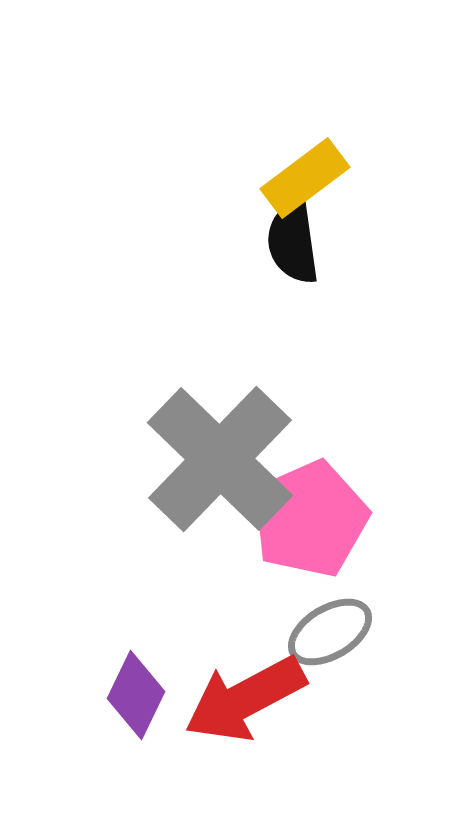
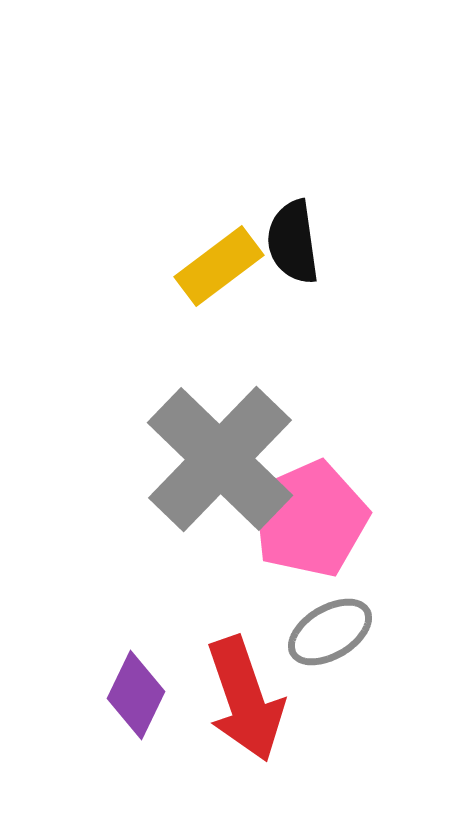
yellow rectangle: moved 86 px left, 88 px down
red arrow: rotated 81 degrees counterclockwise
